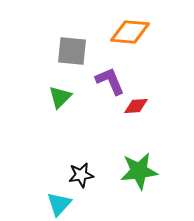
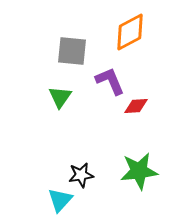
orange diamond: rotated 33 degrees counterclockwise
green triangle: rotated 10 degrees counterclockwise
cyan triangle: moved 1 px right, 4 px up
